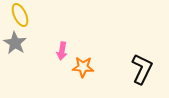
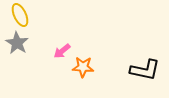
gray star: moved 2 px right
pink arrow: rotated 42 degrees clockwise
black L-shape: moved 3 px right, 1 px down; rotated 76 degrees clockwise
